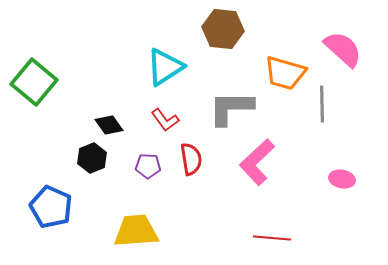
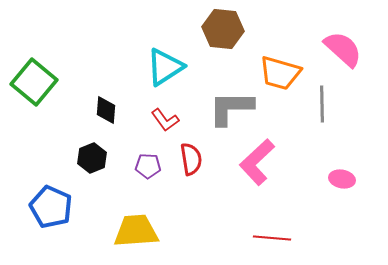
orange trapezoid: moved 5 px left
black diamond: moved 3 px left, 15 px up; rotated 40 degrees clockwise
